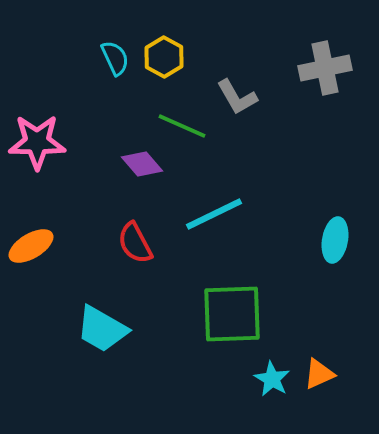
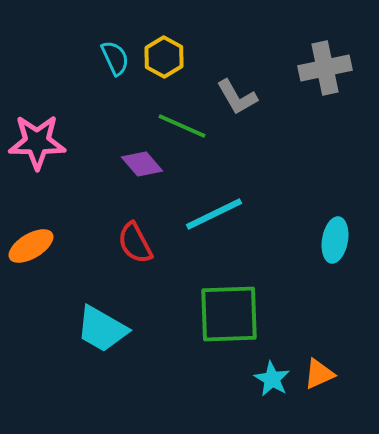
green square: moved 3 px left
